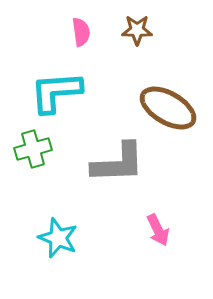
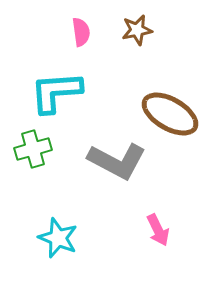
brown star: rotated 12 degrees counterclockwise
brown ellipse: moved 2 px right, 6 px down
gray L-shape: moved 1 px left, 2 px up; rotated 30 degrees clockwise
